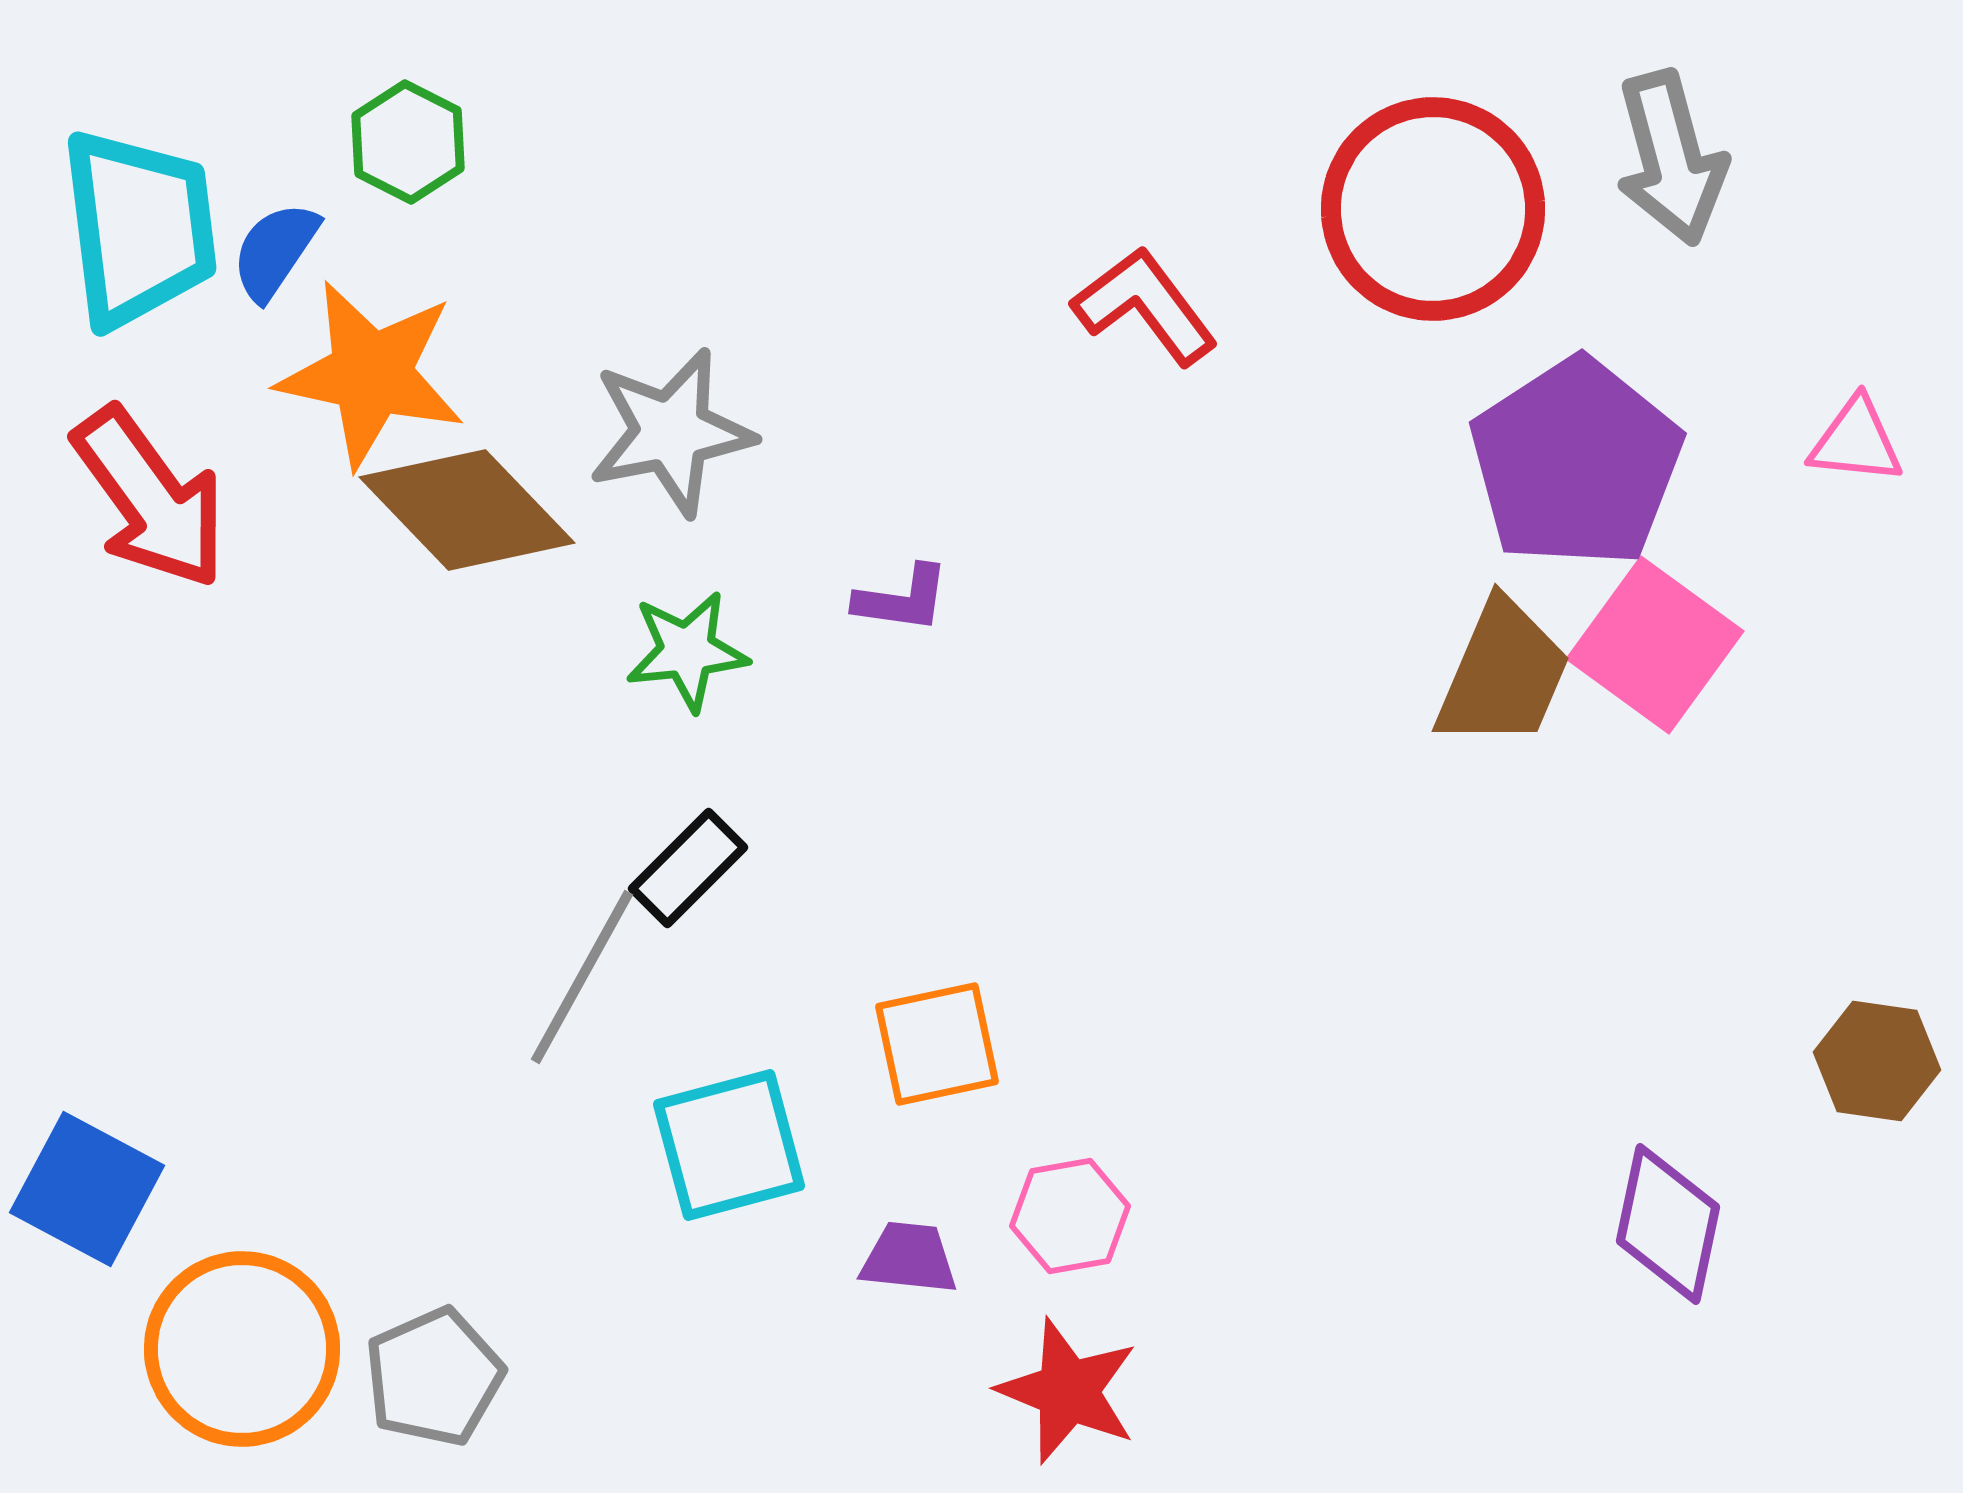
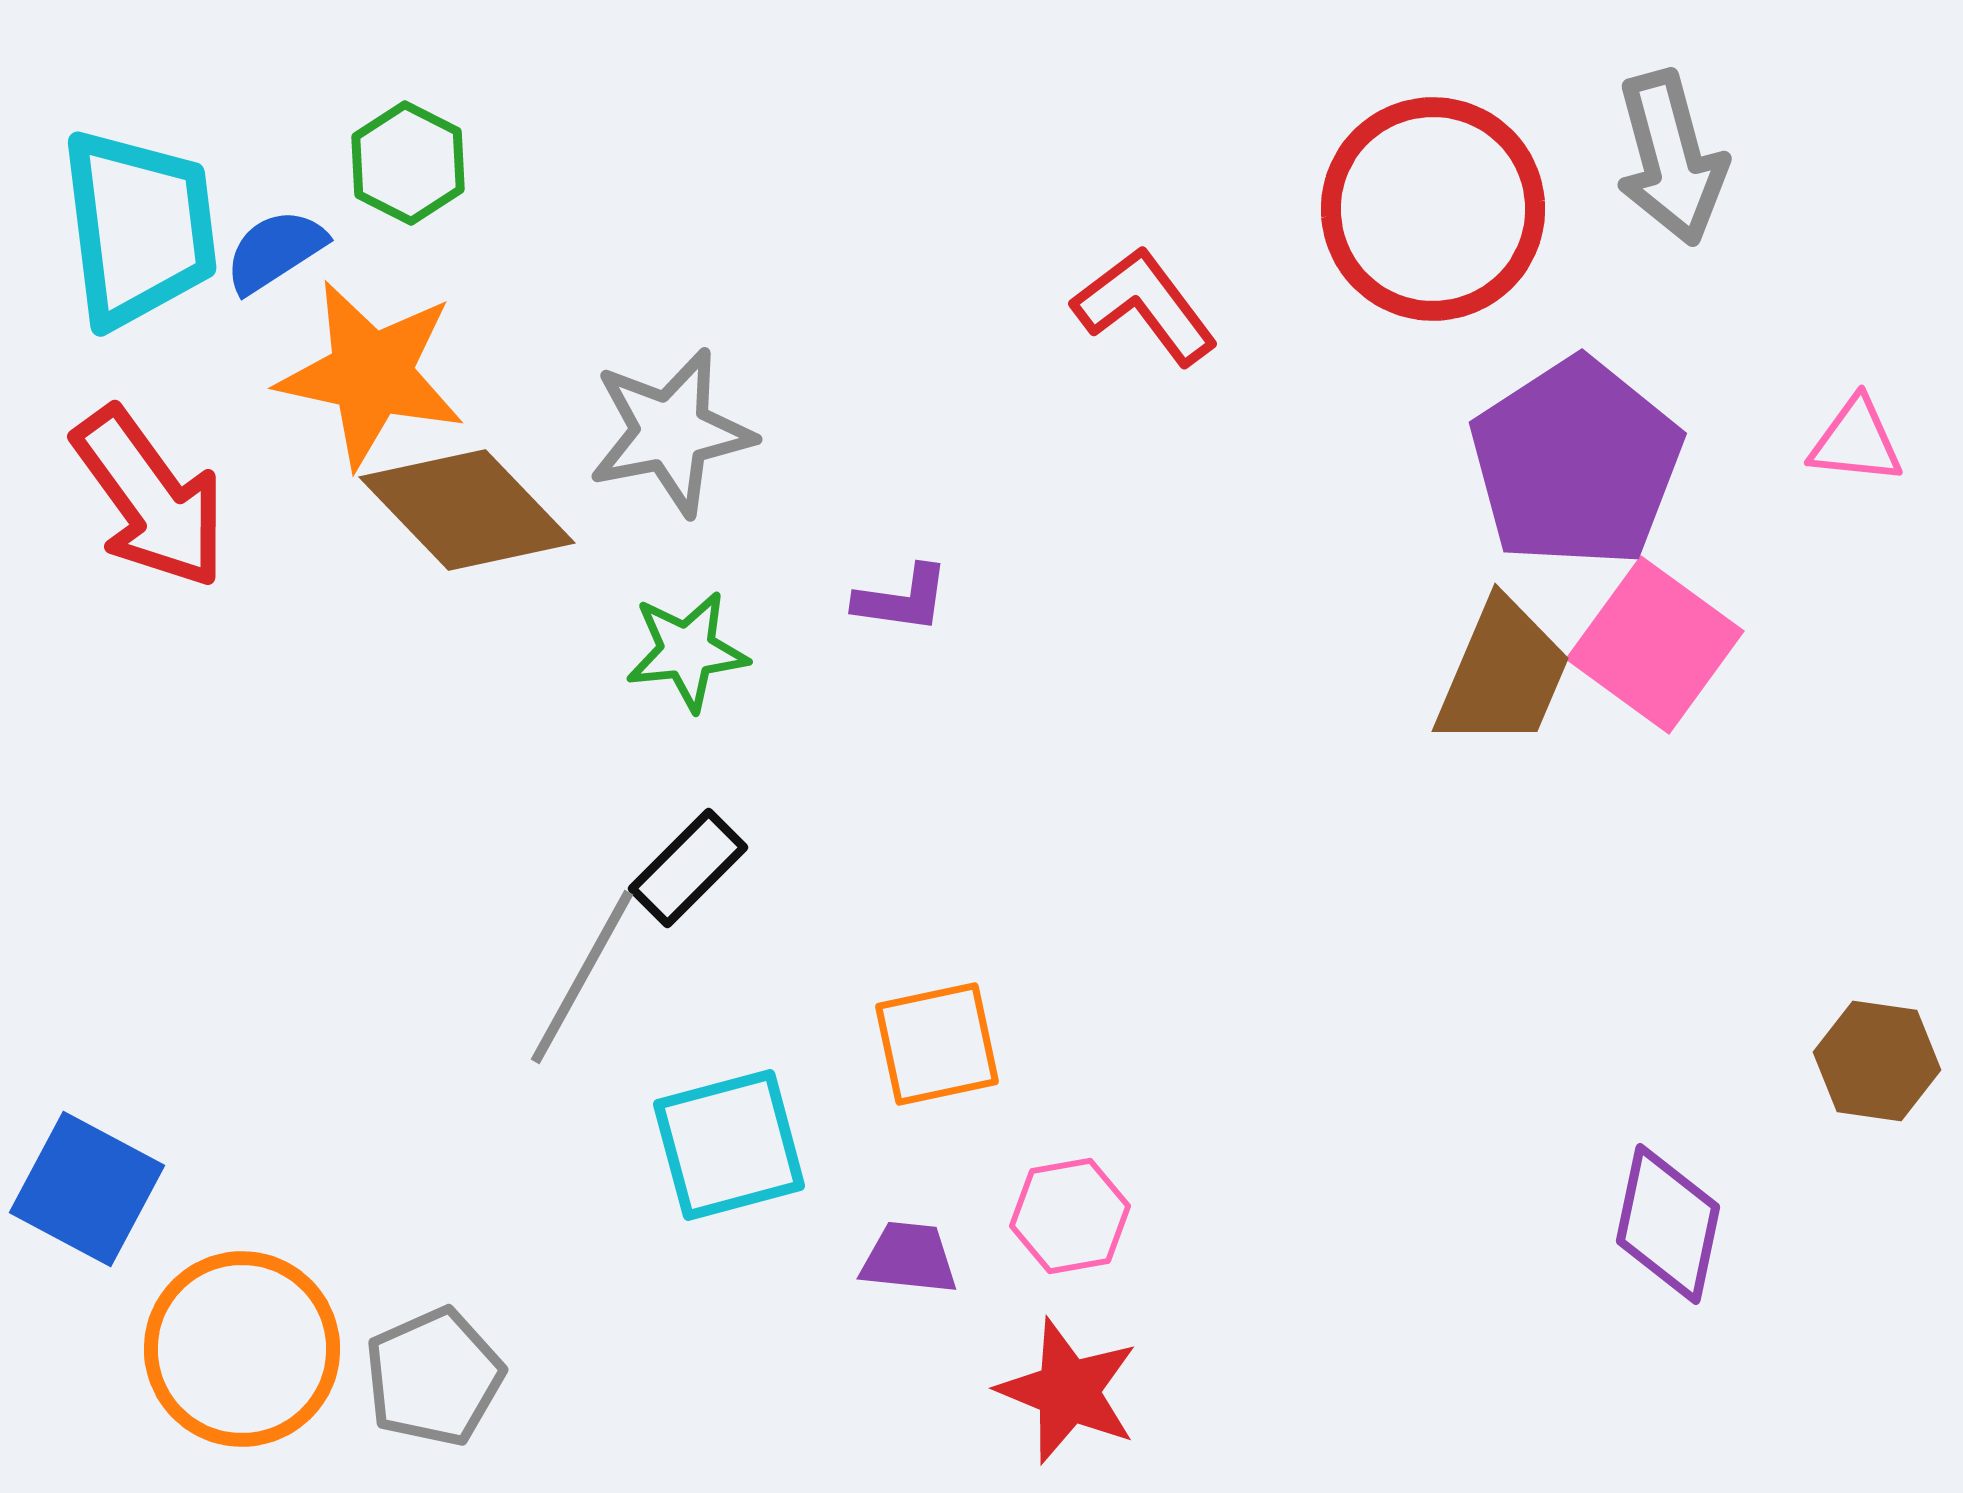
green hexagon: moved 21 px down
blue semicircle: rotated 23 degrees clockwise
